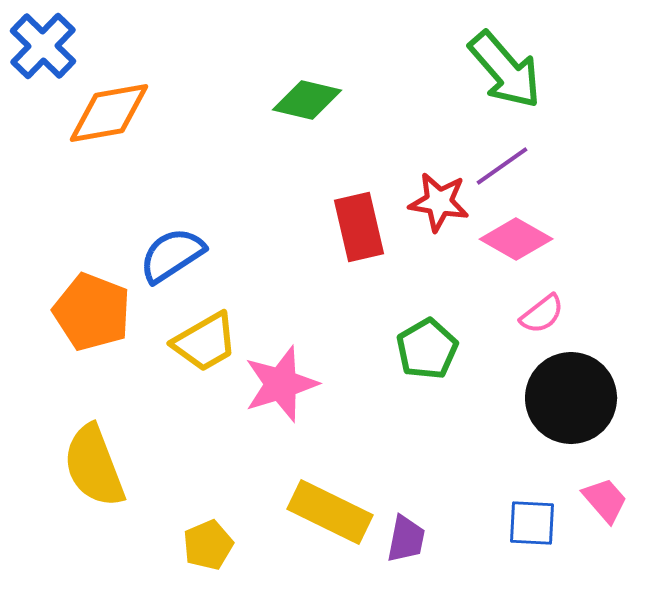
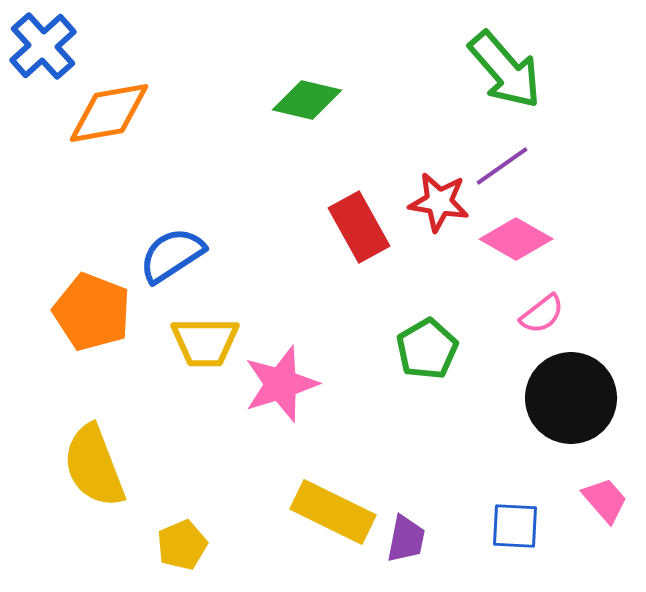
blue cross: rotated 4 degrees clockwise
red rectangle: rotated 16 degrees counterclockwise
yellow trapezoid: rotated 30 degrees clockwise
yellow rectangle: moved 3 px right
blue square: moved 17 px left, 3 px down
yellow pentagon: moved 26 px left
